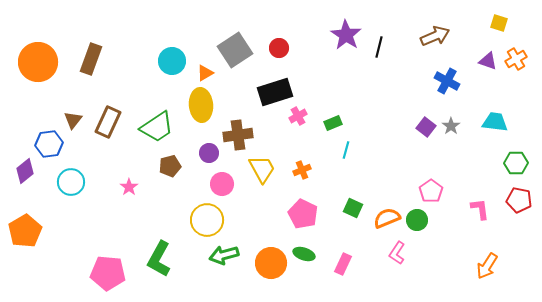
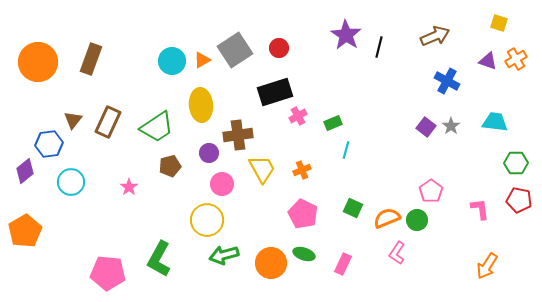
orange triangle at (205, 73): moved 3 px left, 13 px up
